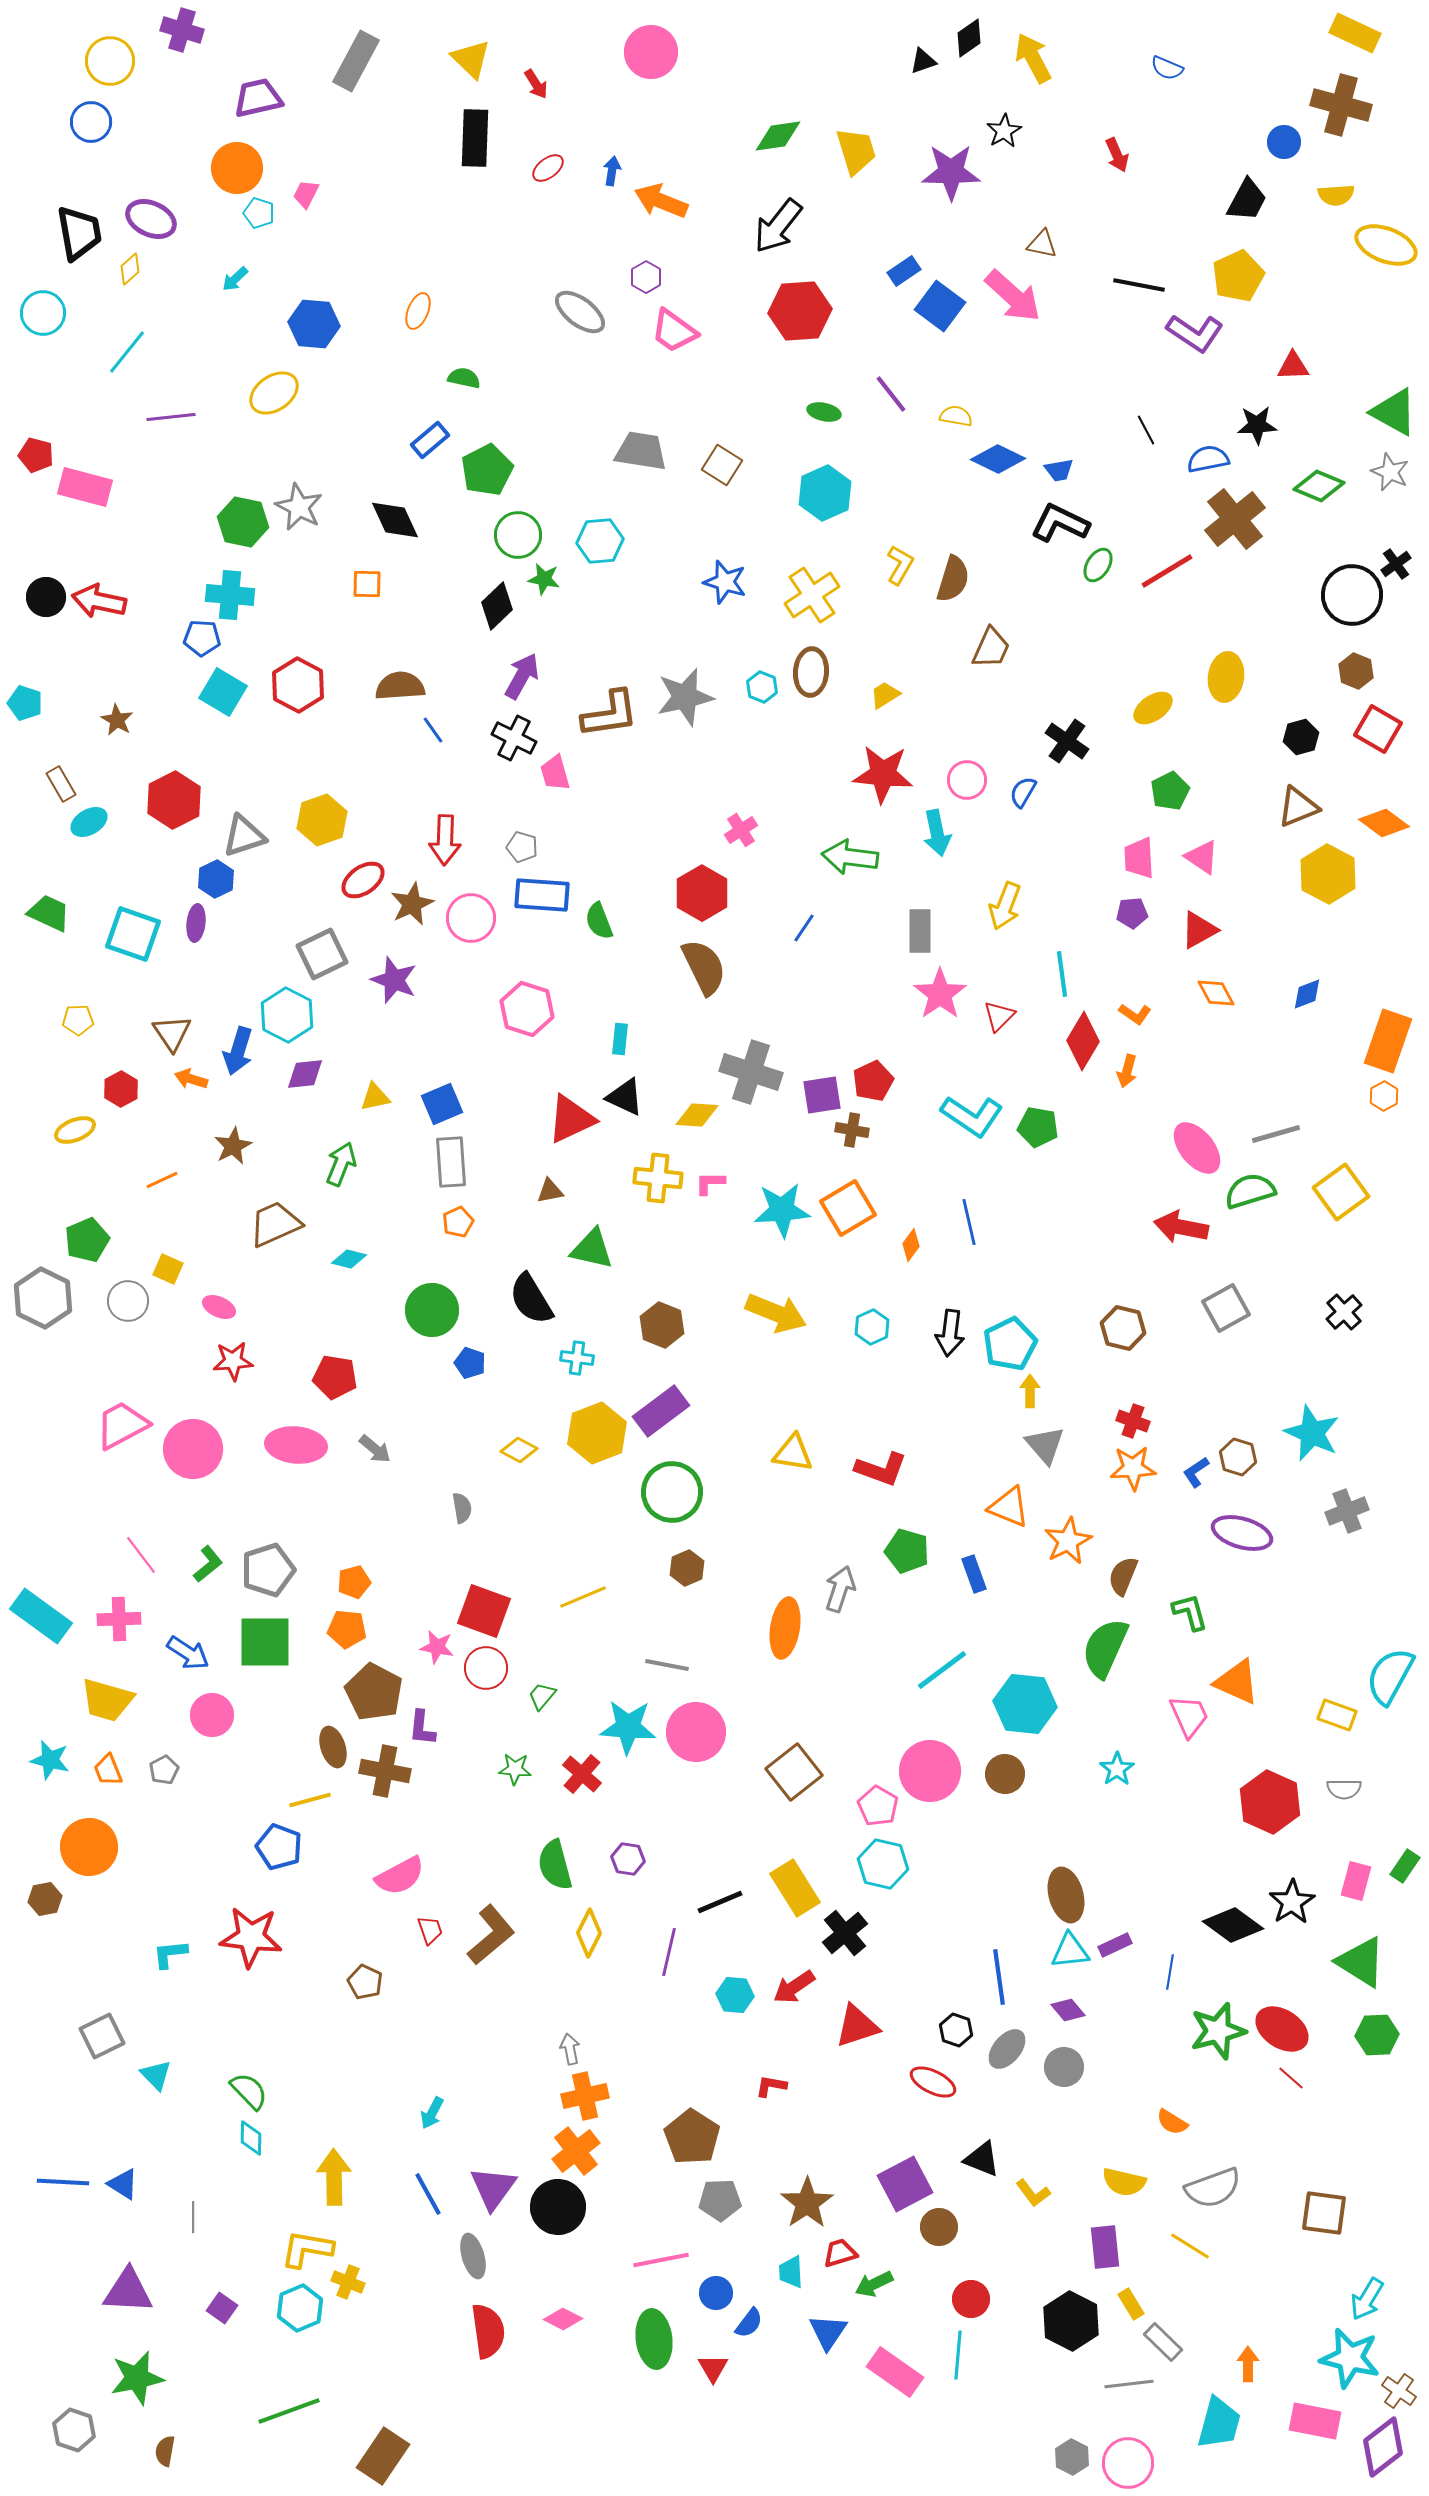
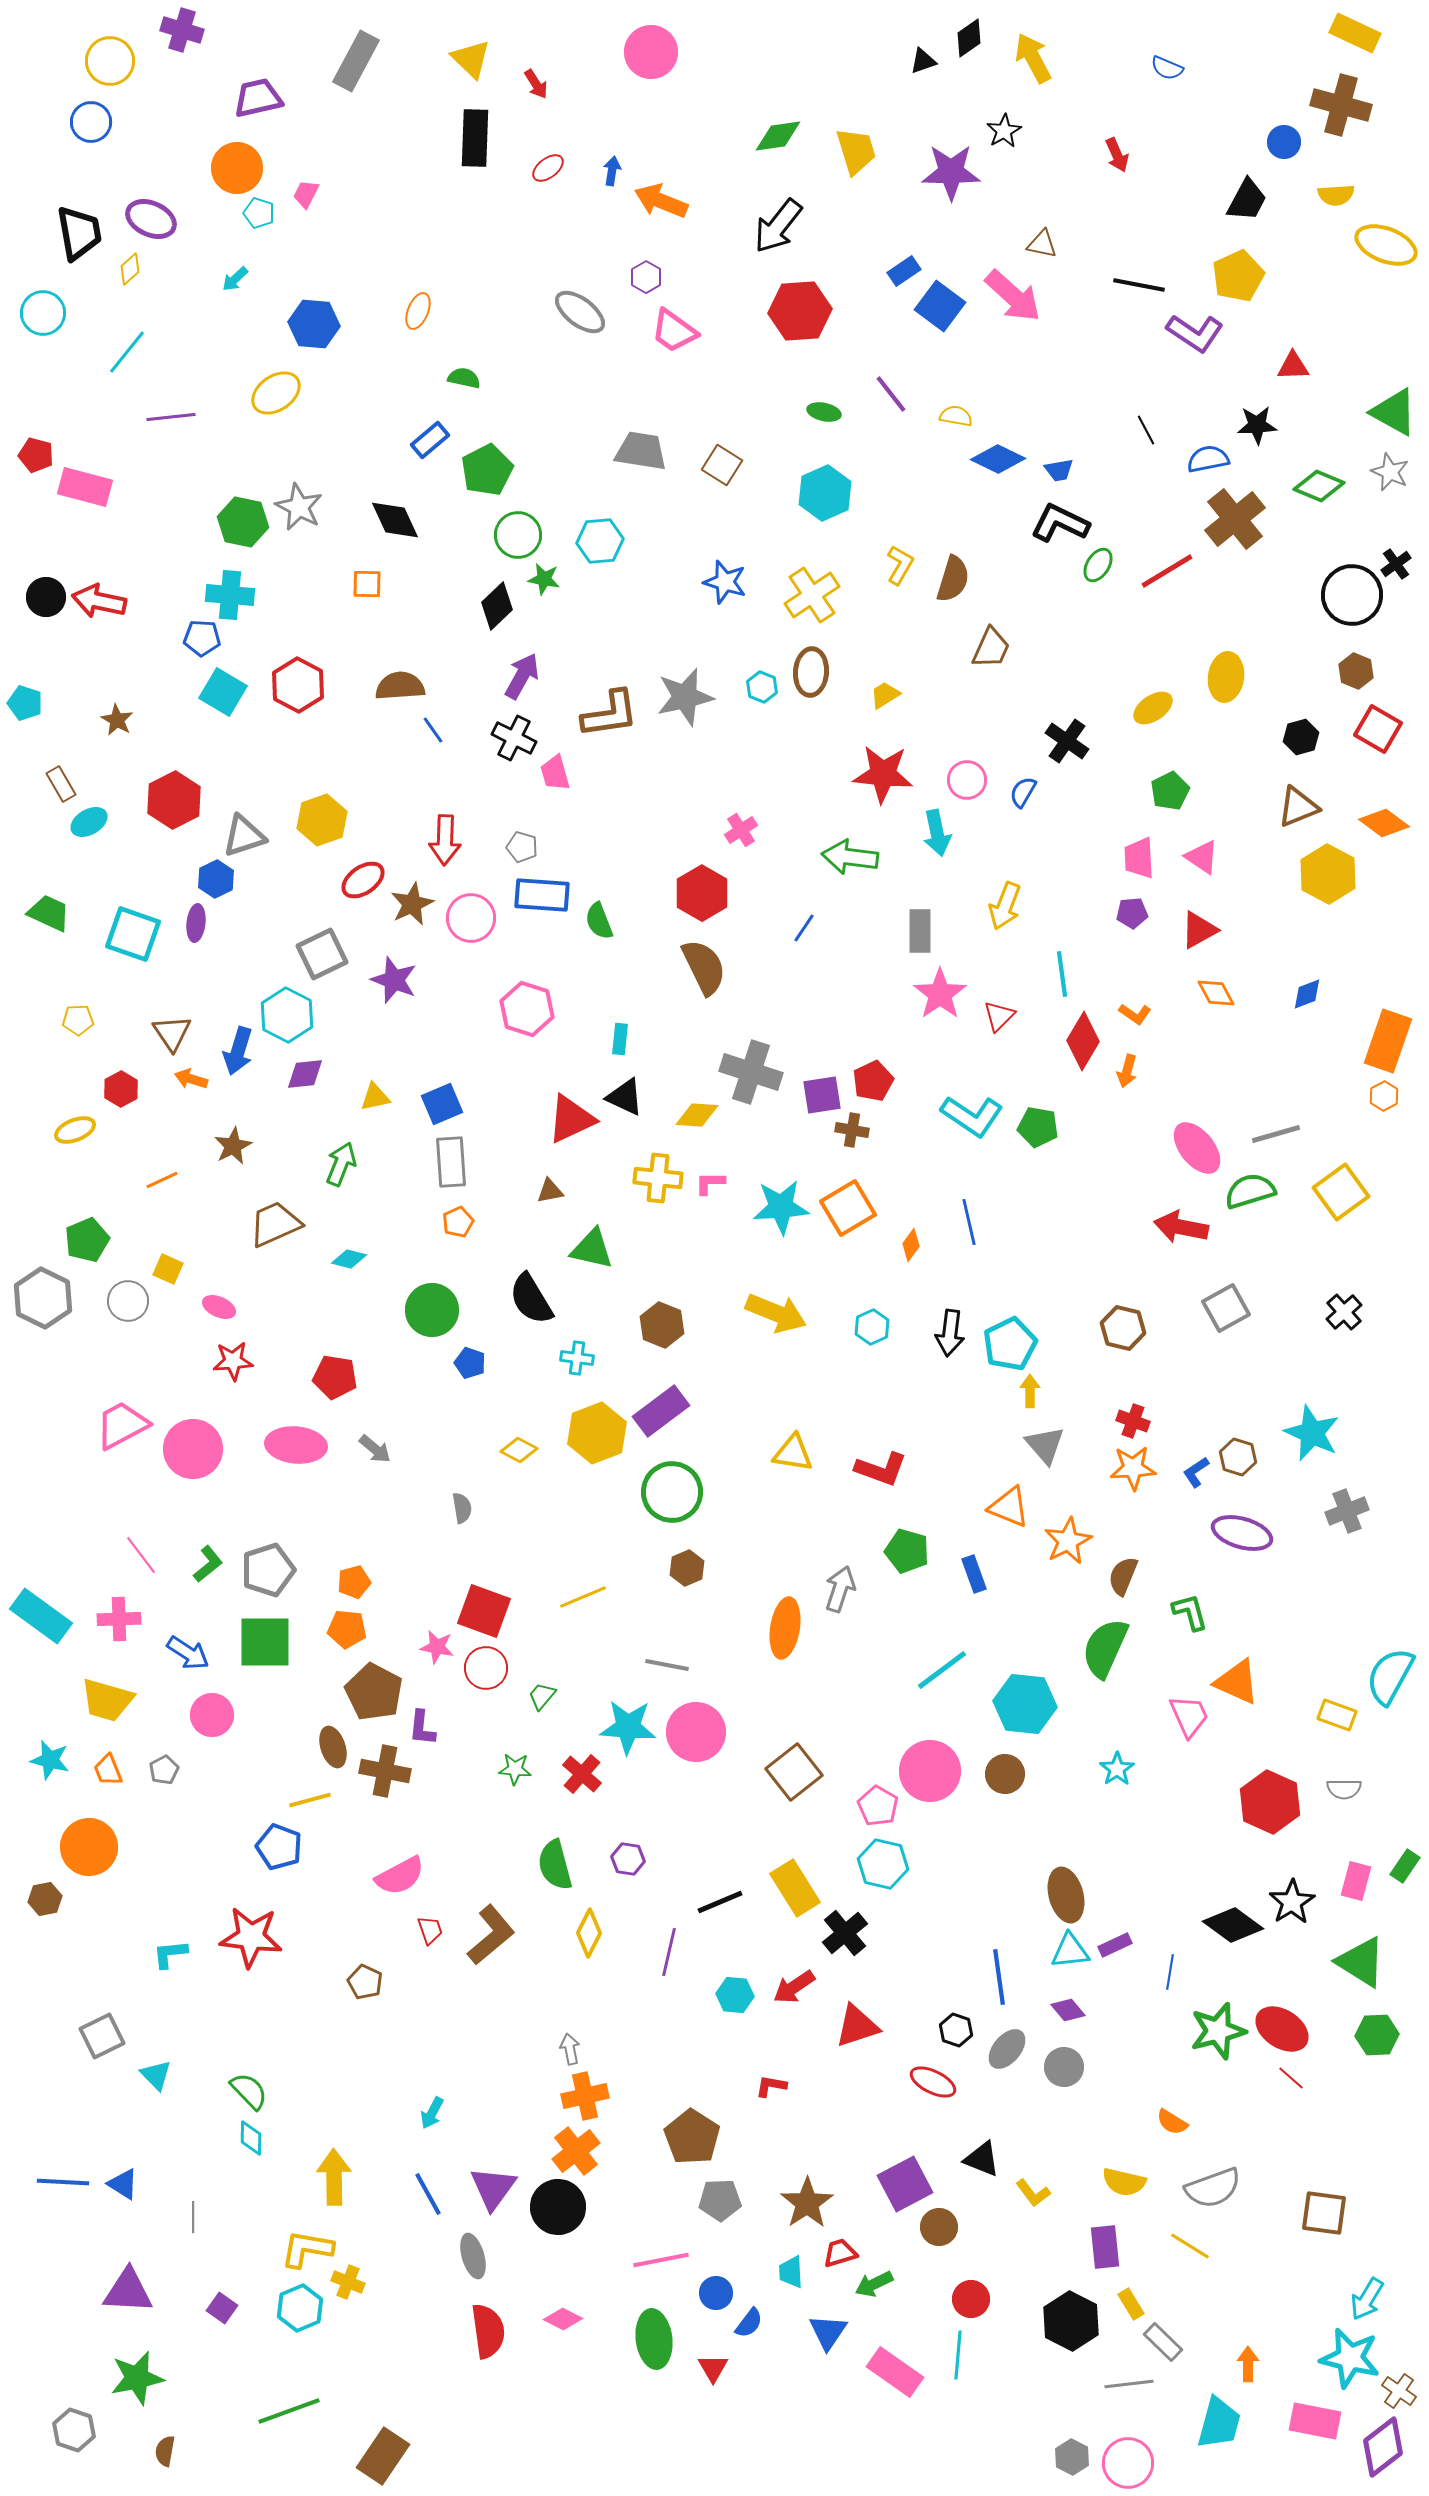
yellow ellipse at (274, 393): moved 2 px right
cyan star at (782, 1210): moved 1 px left, 3 px up
